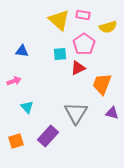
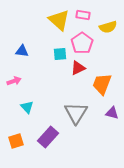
pink pentagon: moved 2 px left, 1 px up
purple rectangle: moved 1 px down
